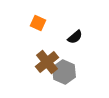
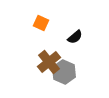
orange square: moved 3 px right
brown cross: moved 2 px right
